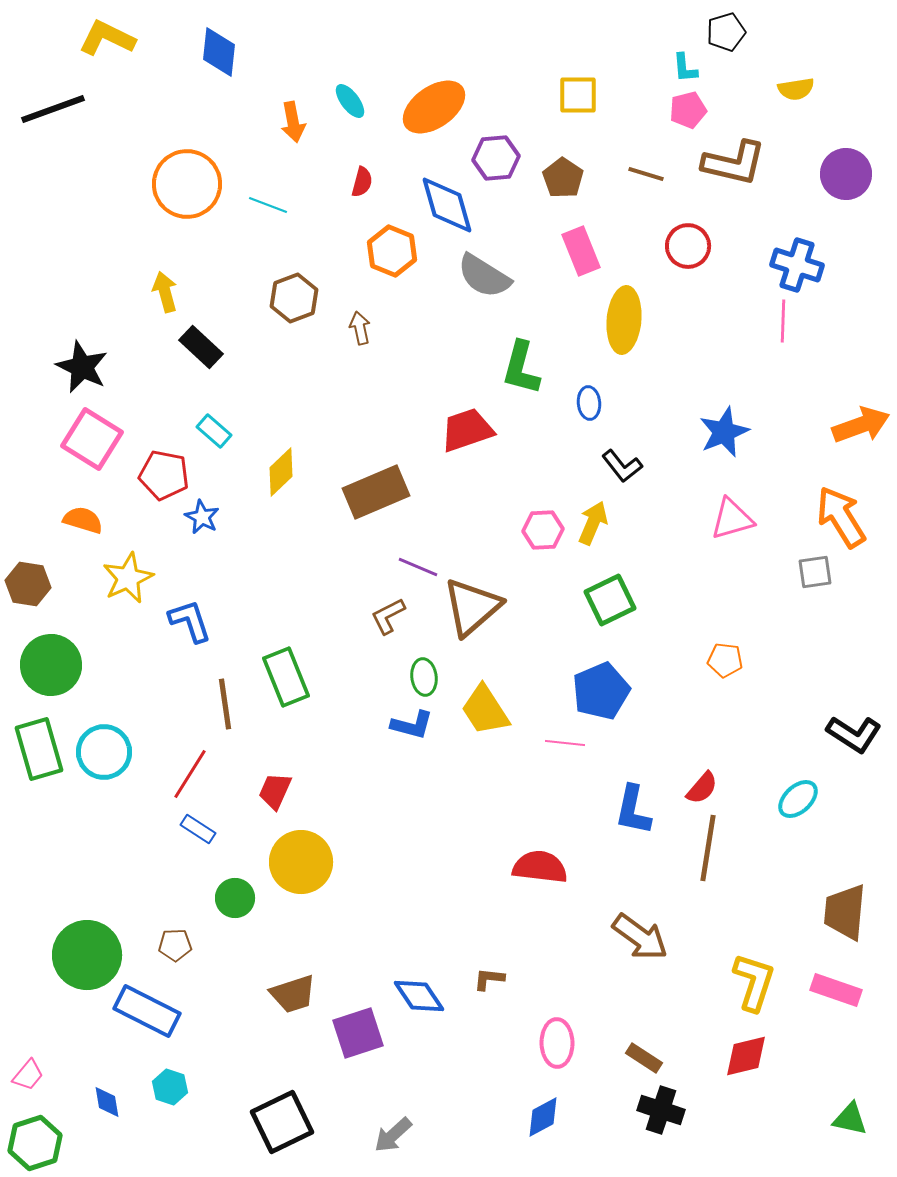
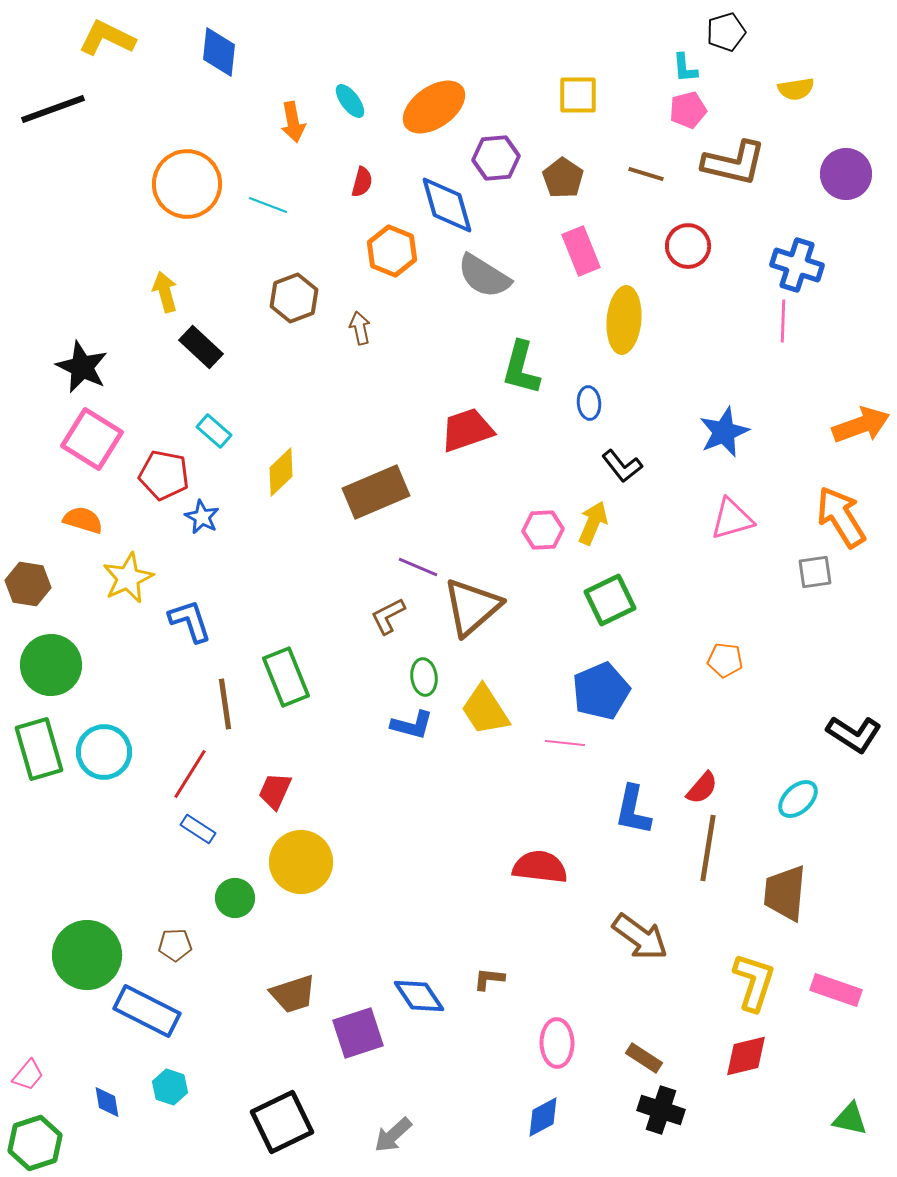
brown trapezoid at (845, 912): moved 60 px left, 19 px up
